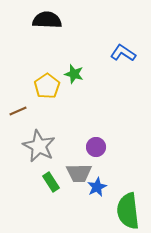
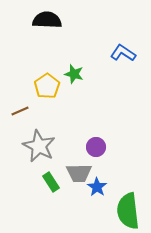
brown line: moved 2 px right
blue star: rotated 12 degrees counterclockwise
